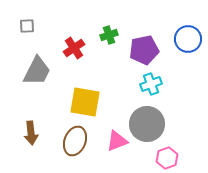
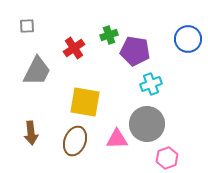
purple pentagon: moved 9 px left, 1 px down; rotated 20 degrees clockwise
pink triangle: moved 2 px up; rotated 20 degrees clockwise
